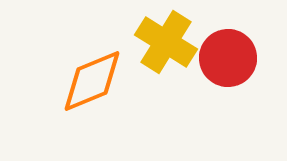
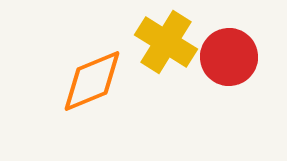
red circle: moved 1 px right, 1 px up
